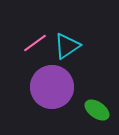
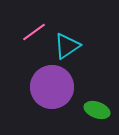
pink line: moved 1 px left, 11 px up
green ellipse: rotated 15 degrees counterclockwise
